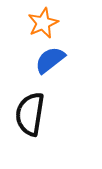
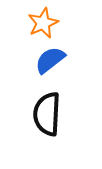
black semicircle: moved 17 px right; rotated 6 degrees counterclockwise
